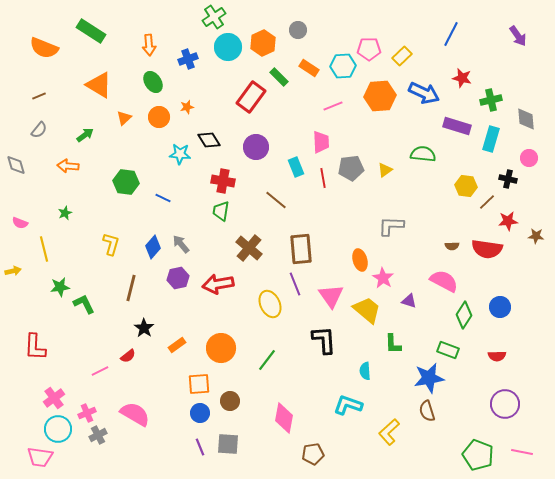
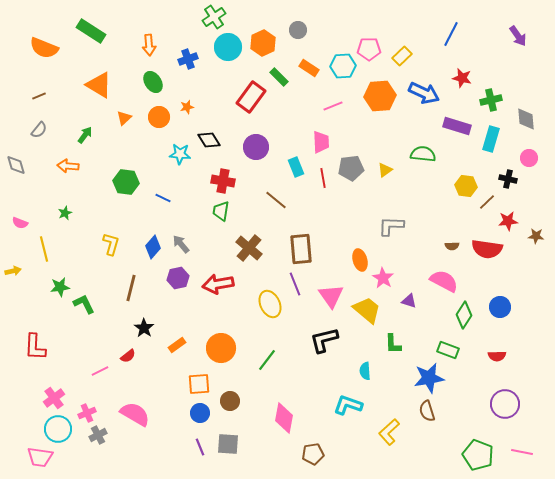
green arrow at (85, 135): rotated 18 degrees counterclockwise
black L-shape at (324, 340): rotated 100 degrees counterclockwise
